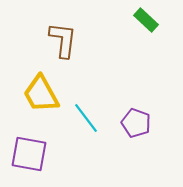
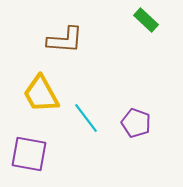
brown L-shape: moved 2 px right; rotated 87 degrees clockwise
